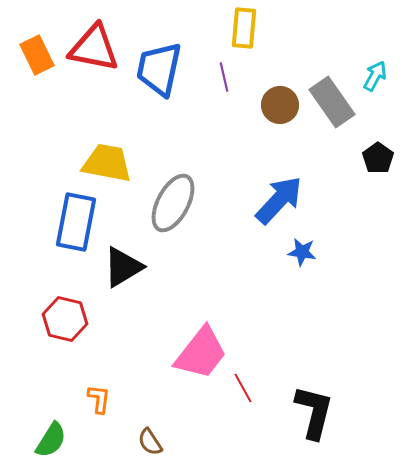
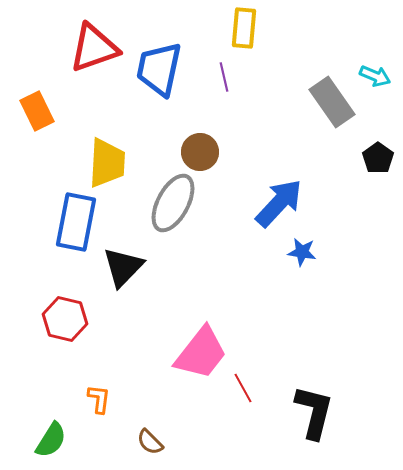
red triangle: rotated 30 degrees counterclockwise
orange rectangle: moved 56 px down
cyan arrow: rotated 84 degrees clockwise
brown circle: moved 80 px left, 47 px down
yellow trapezoid: rotated 82 degrees clockwise
blue arrow: moved 3 px down
black triangle: rotated 15 degrees counterclockwise
brown semicircle: rotated 12 degrees counterclockwise
